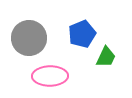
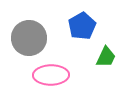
blue pentagon: moved 8 px up; rotated 8 degrees counterclockwise
pink ellipse: moved 1 px right, 1 px up
